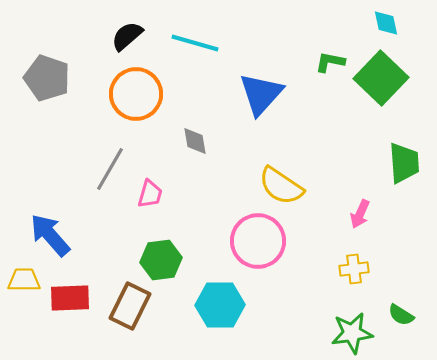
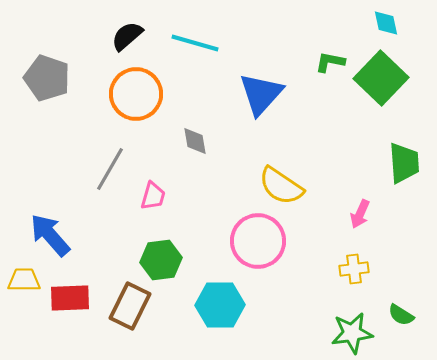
pink trapezoid: moved 3 px right, 2 px down
